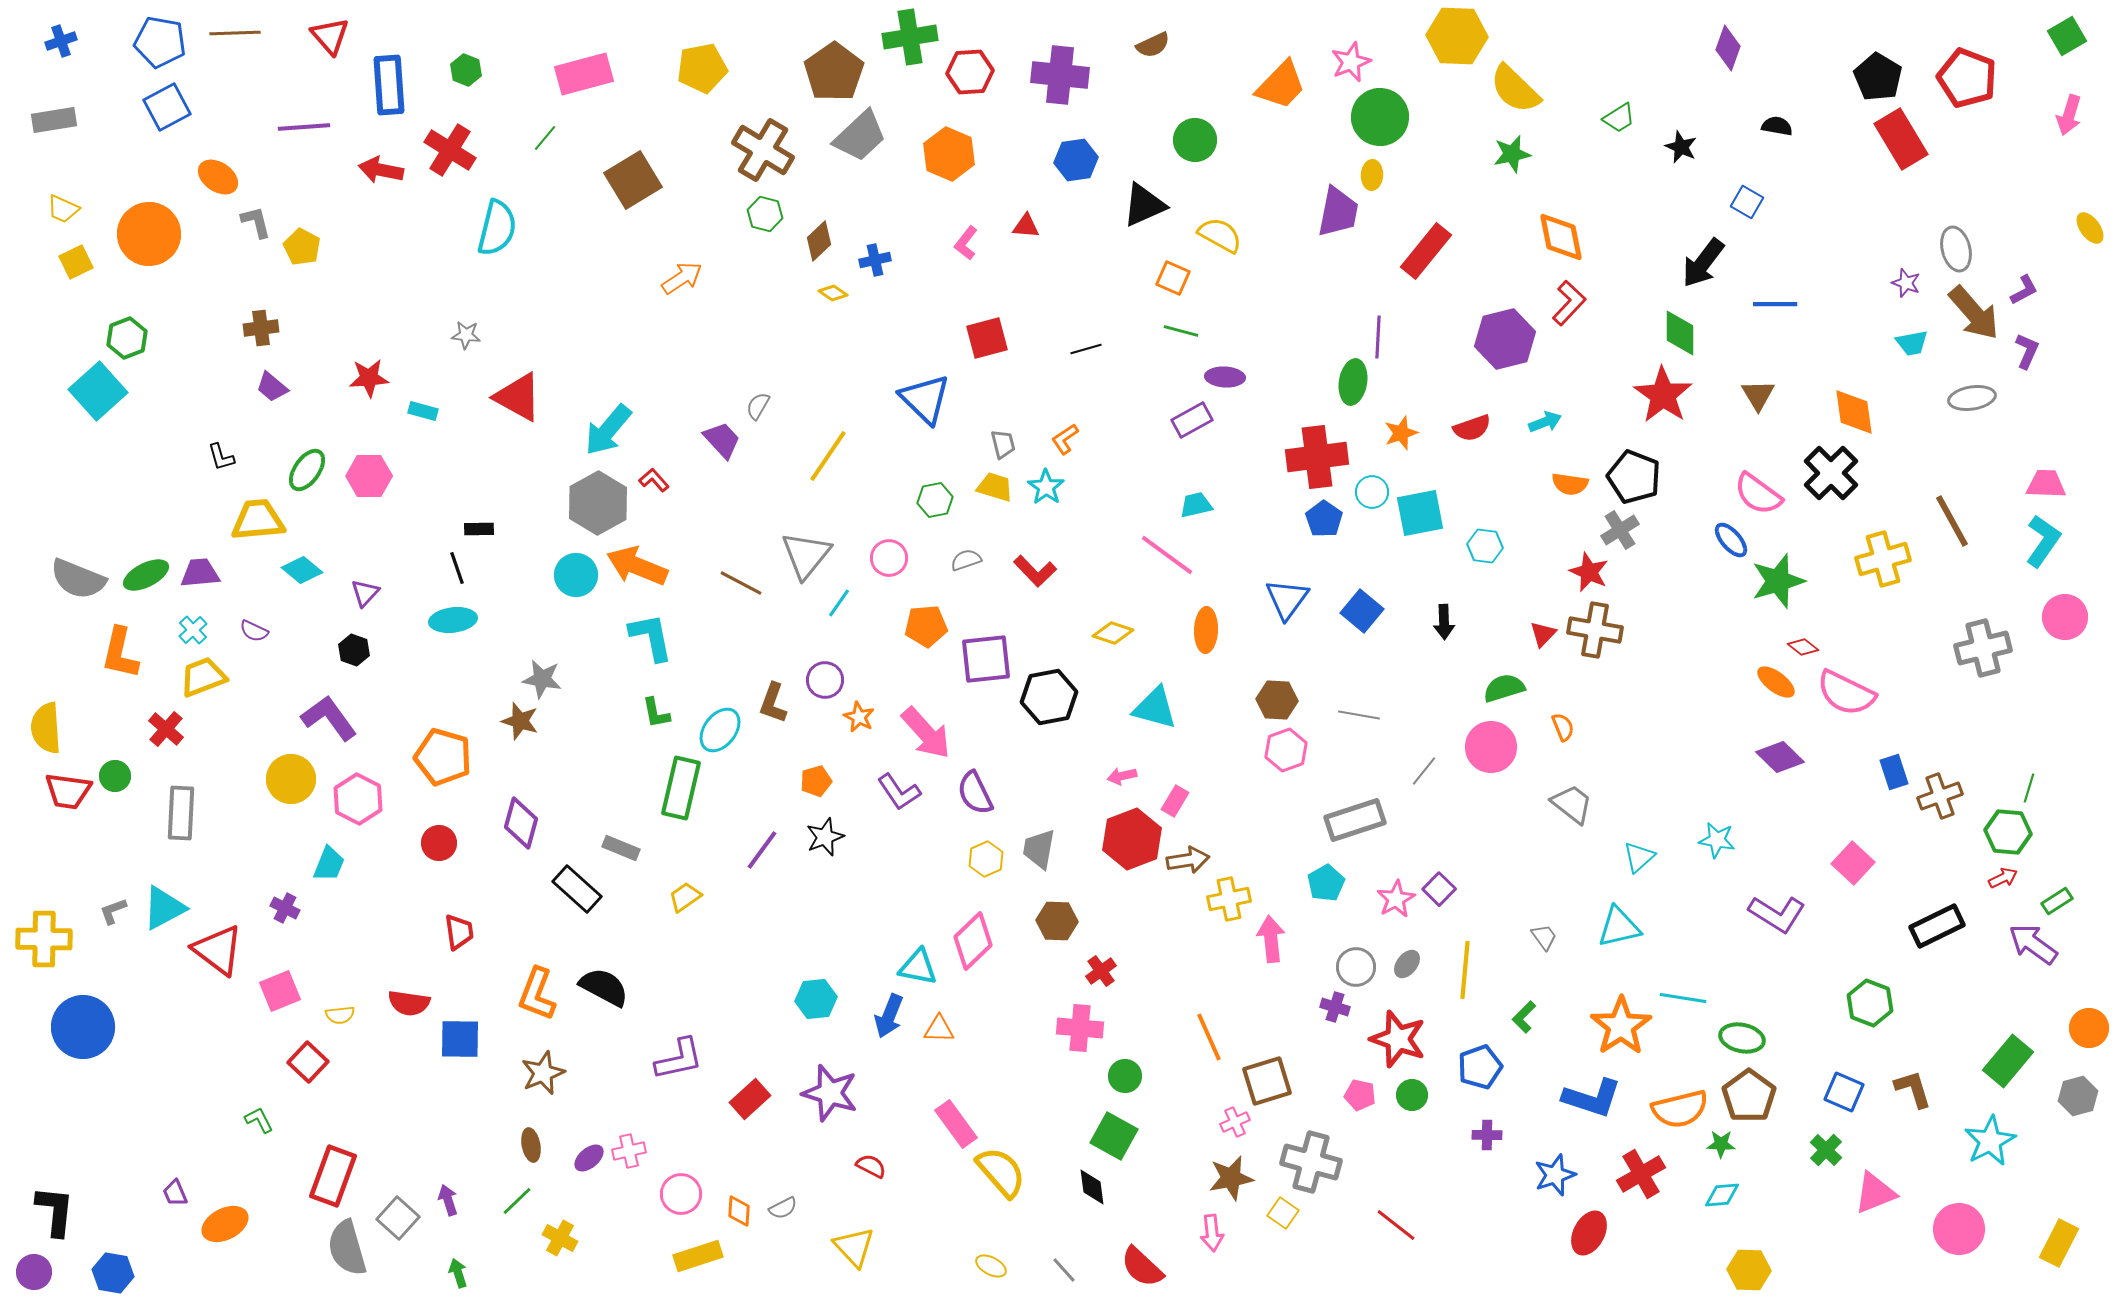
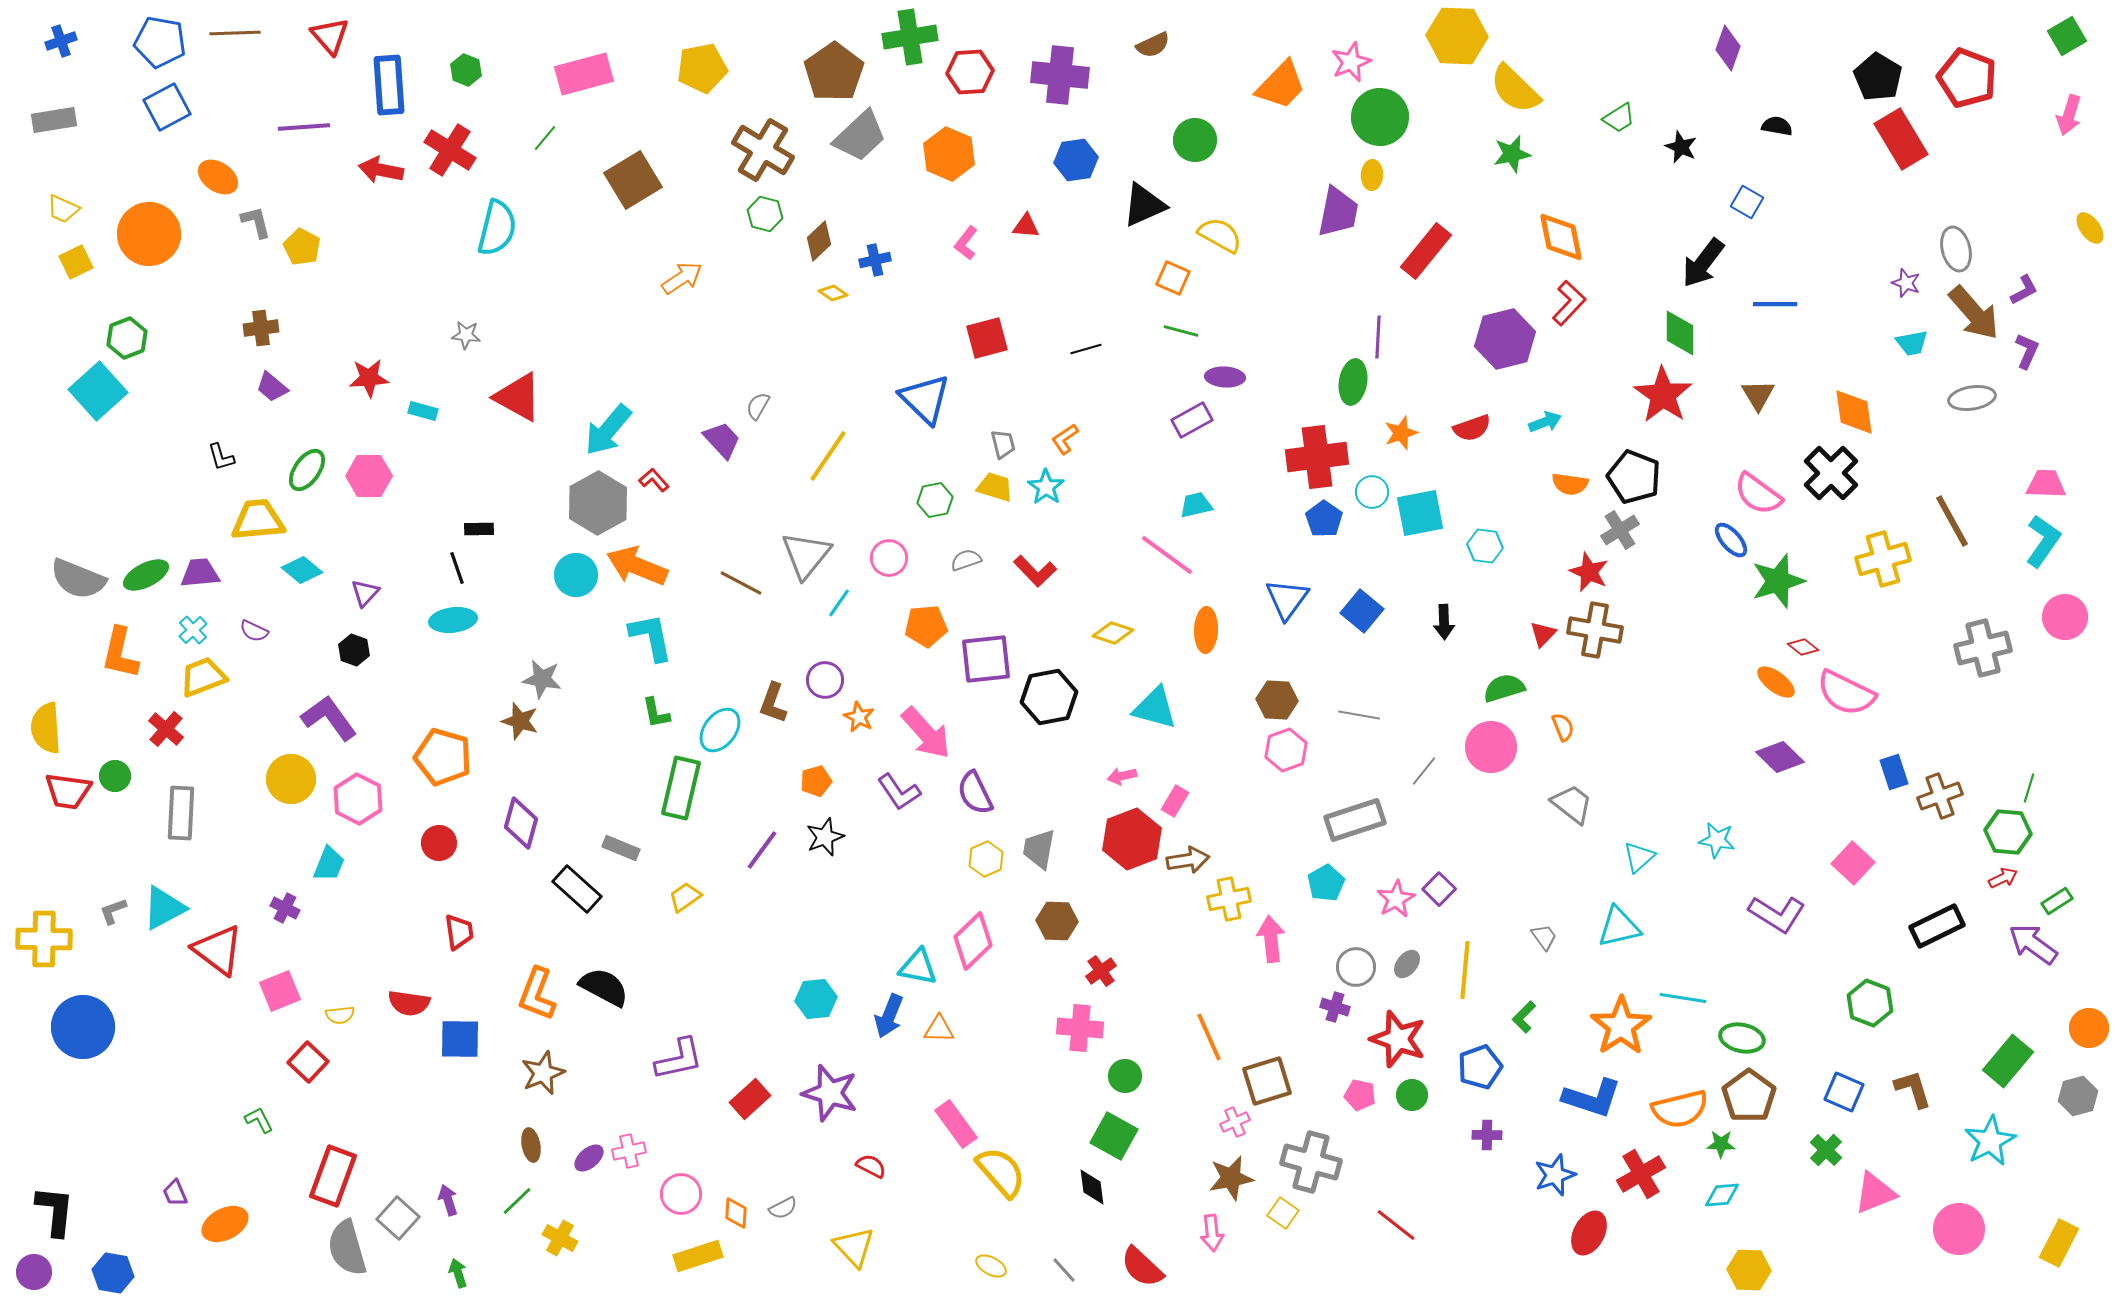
orange diamond at (739, 1211): moved 3 px left, 2 px down
